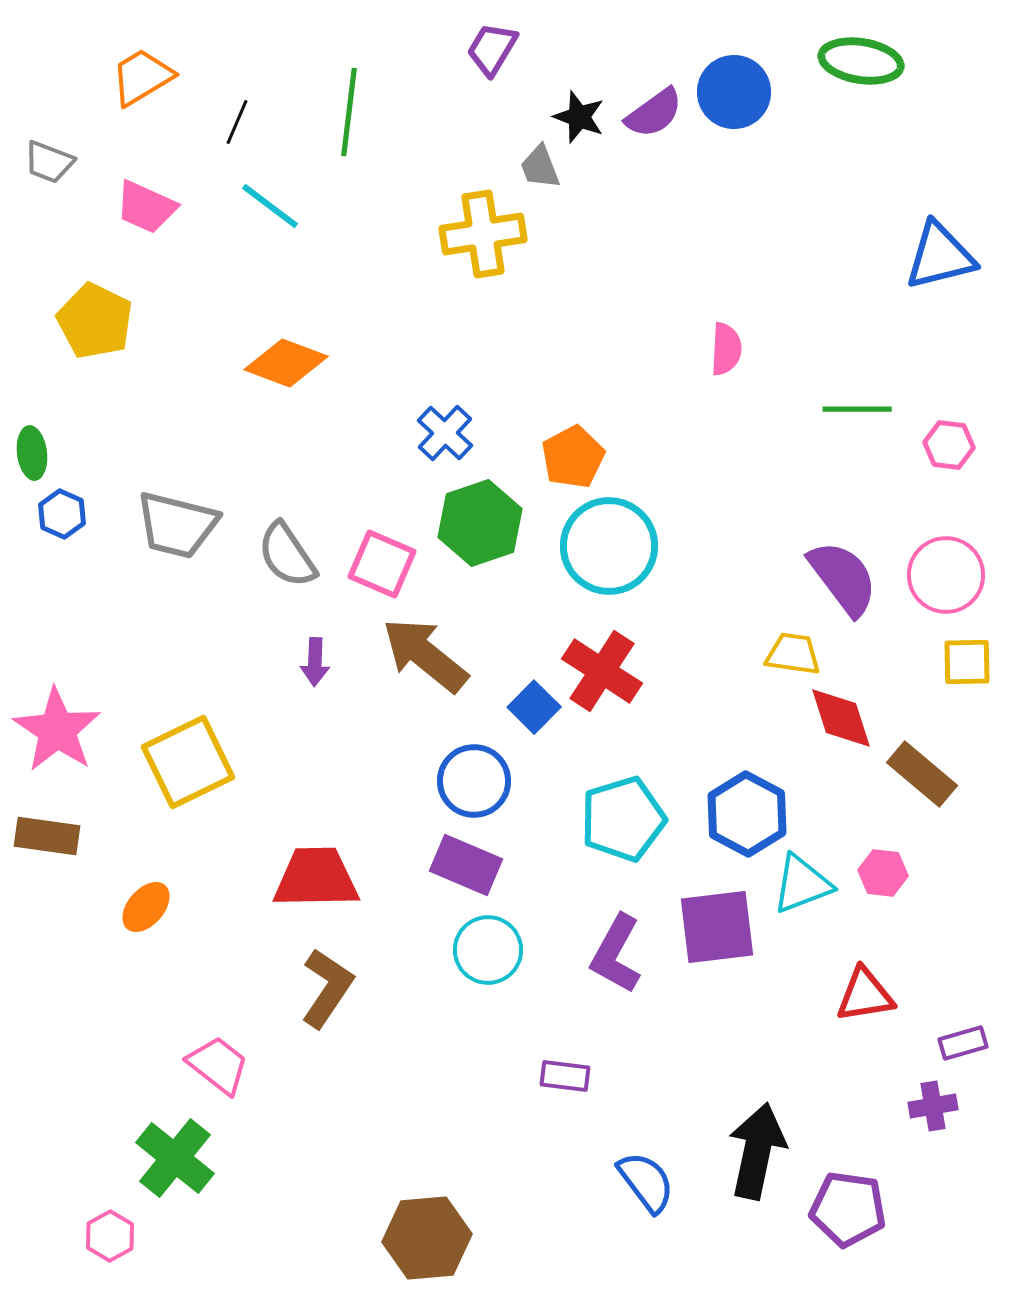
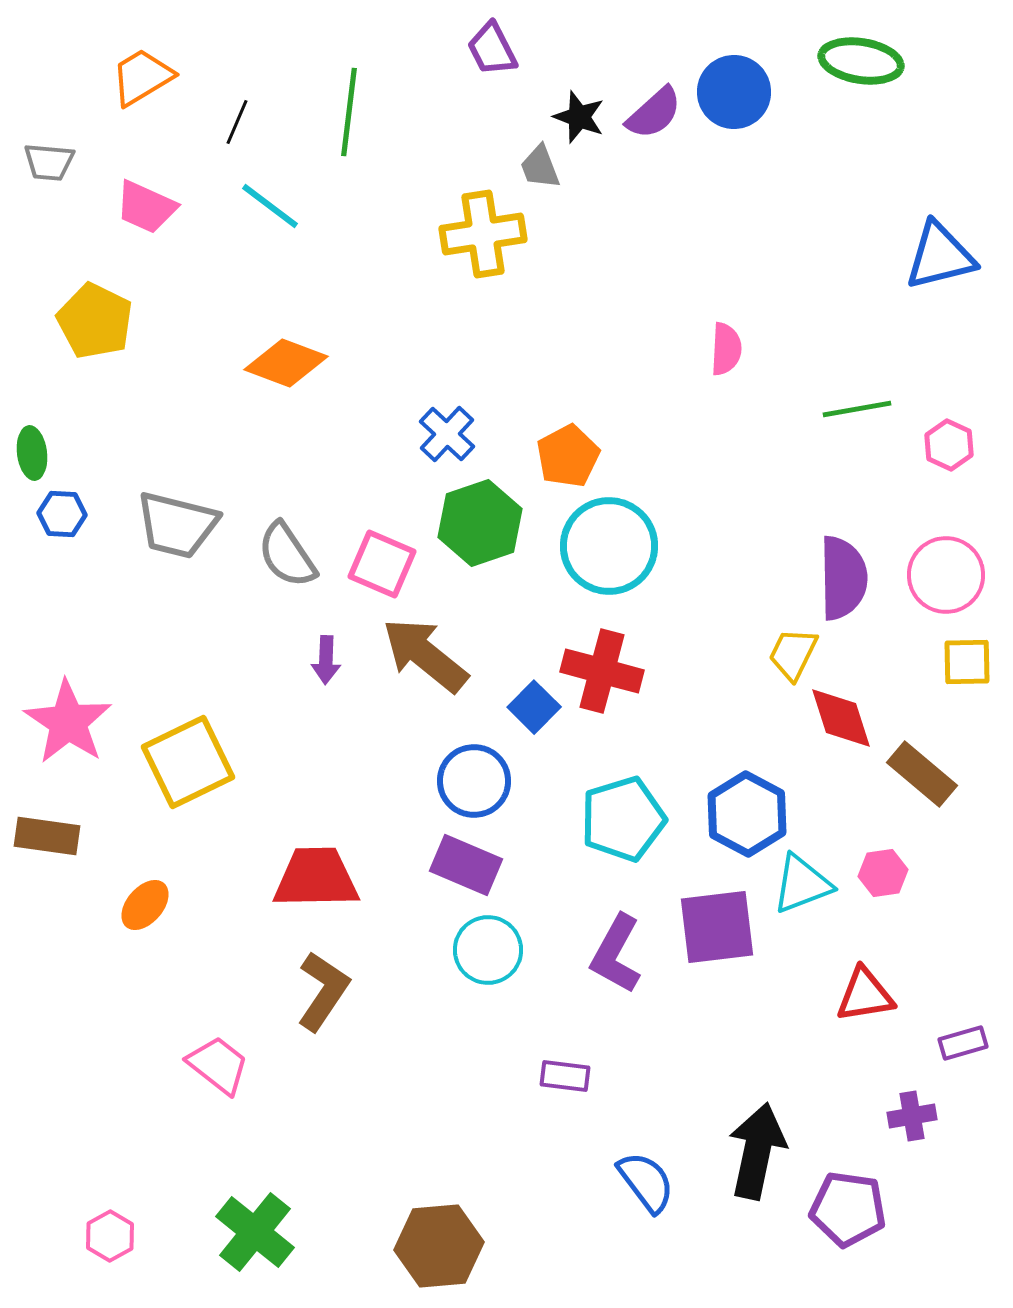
purple trapezoid at (492, 49): rotated 58 degrees counterclockwise
purple semicircle at (654, 113): rotated 6 degrees counterclockwise
gray trapezoid at (49, 162): rotated 16 degrees counterclockwise
green line at (857, 409): rotated 10 degrees counterclockwise
blue cross at (445, 433): moved 2 px right, 1 px down
pink hexagon at (949, 445): rotated 18 degrees clockwise
orange pentagon at (573, 457): moved 5 px left, 1 px up
blue hexagon at (62, 514): rotated 21 degrees counterclockwise
purple semicircle at (843, 578): rotated 36 degrees clockwise
yellow trapezoid at (793, 654): rotated 72 degrees counterclockwise
purple arrow at (315, 662): moved 11 px right, 2 px up
red cross at (602, 671): rotated 18 degrees counterclockwise
pink star at (57, 730): moved 11 px right, 8 px up
pink hexagon at (883, 873): rotated 15 degrees counterclockwise
orange ellipse at (146, 907): moved 1 px left, 2 px up
brown L-shape at (327, 988): moved 4 px left, 3 px down
purple cross at (933, 1106): moved 21 px left, 10 px down
green cross at (175, 1158): moved 80 px right, 74 px down
brown hexagon at (427, 1238): moved 12 px right, 8 px down
